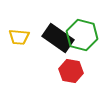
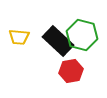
black rectangle: moved 3 px down; rotated 8 degrees clockwise
red hexagon: rotated 20 degrees counterclockwise
